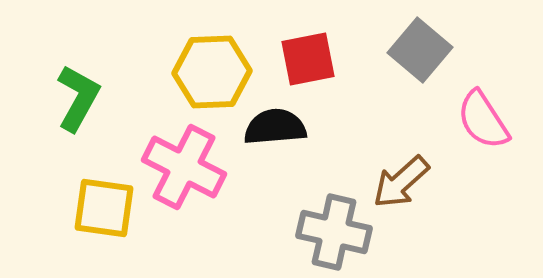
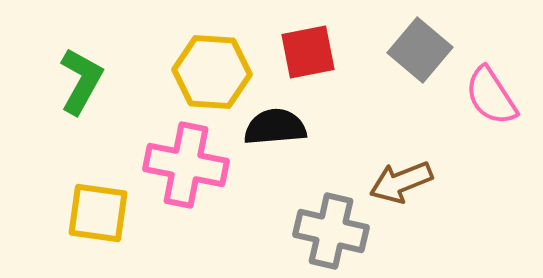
red square: moved 7 px up
yellow hexagon: rotated 6 degrees clockwise
green L-shape: moved 3 px right, 17 px up
pink semicircle: moved 8 px right, 24 px up
pink cross: moved 2 px right, 2 px up; rotated 16 degrees counterclockwise
brown arrow: rotated 20 degrees clockwise
yellow square: moved 6 px left, 5 px down
gray cross: moved 3 px left, 1 px up
